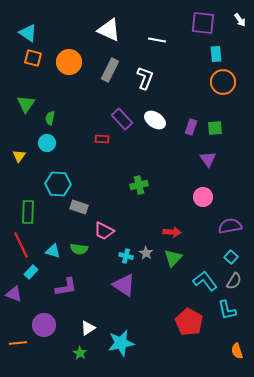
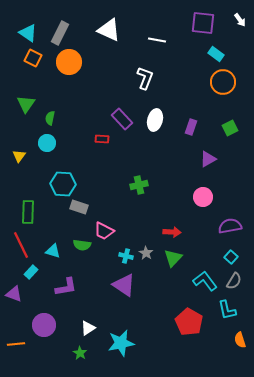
cyan rectangle at (216, 54): rotated 49 degrees counterclockwise
orange square at (33, 58): rotated 12 degrees clockwise
gray rectangle at (110, 70): moved 50 px left, 37 px up
white ellipse at (155, 120): rotated 70 degrees clockwise
green square at (215, 128): moved 15 px right; rotated 21 degrees counterclockwise
purple triangle at (208, 159): rotated 36 degrees clockwise
cyan hexagon at (58, 184): moved 5 px right
green semicircle at (79, 249): moved 3 px right, 4 px up
orange line at (18, 343): moved 2 px left, 1 px down
orange semicircle at (237, 351): moved 3 px right, 11 px up
